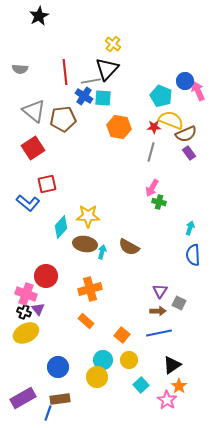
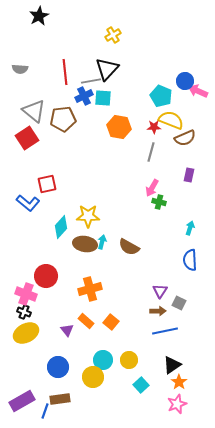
yellow cross at (113, 44): moved 9 px up; rotated 21 degrees clockwise
pink arrow at (198, 91): rotated 42 degrees counterclockwise
blue cross at (84, 96): rotated 30 degrees clockwise
brown semicircle at (186, 134): moved 1 px left, 4 px down
red square at (33, 148): moved 6 px left, 10 px up
purple rectangle at (189, 153): moved 22 px down; rotated 48 degrees clockwise
cyan arrow at (102, 252): moved 10 px up
blue semicircle at (193, 255): moved 3 px left, 5 px down
purple triangle at (38, 309): moved 29 px right, 21 px down
blue line at (159, 333): moved 6 px right, 2 px up
orange square at (122, 335): moved 11 px left, 13 px up
yellow circle at (97, 377): moved 4 px left
orange star at (179, 386): moved 4 px up
purple rectangle at (23, 398): moved 1 px left, 3 px down
pink star at (167, 400): moved 10 px right, 4 px down; rotated 18 degrees clockwise
blue line at (48, 413): moved 3 px left, 2 px up
